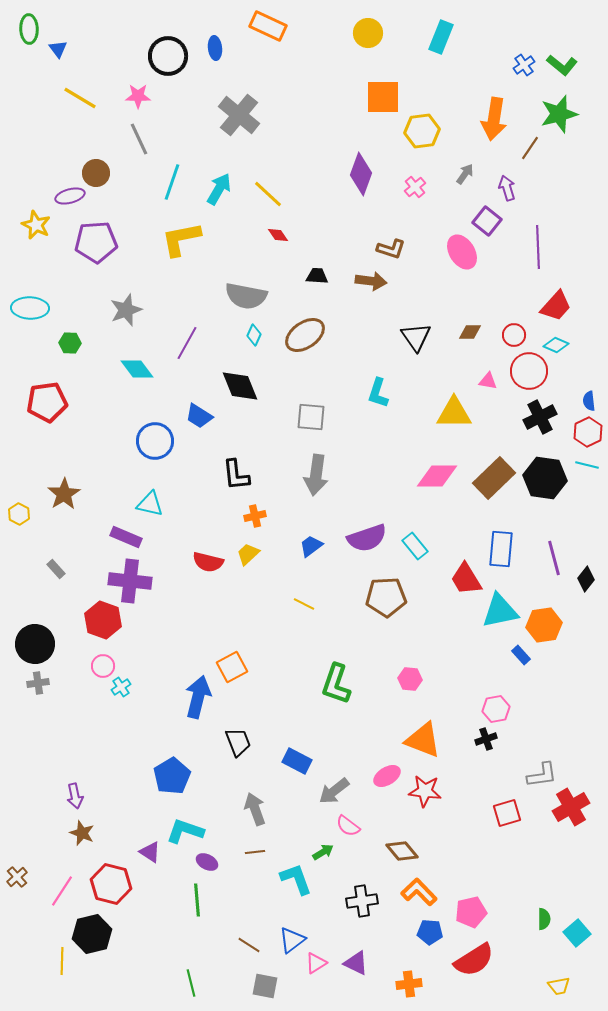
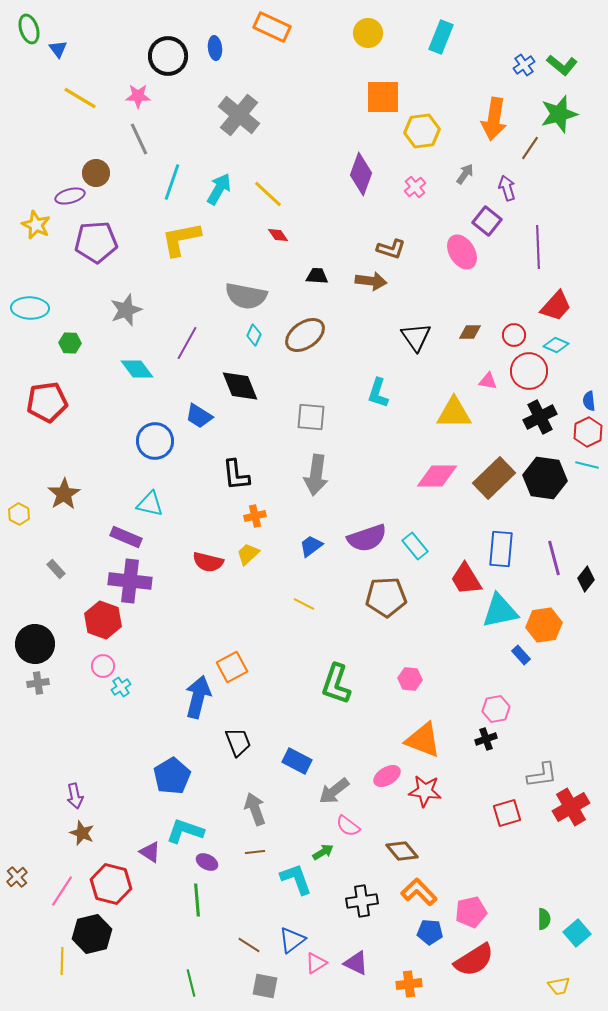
orange rectangle at (268, 26): moved 4 px right, 1 px down
green ellipse at (29, 29): rotated 16 degrees counterclockwise
